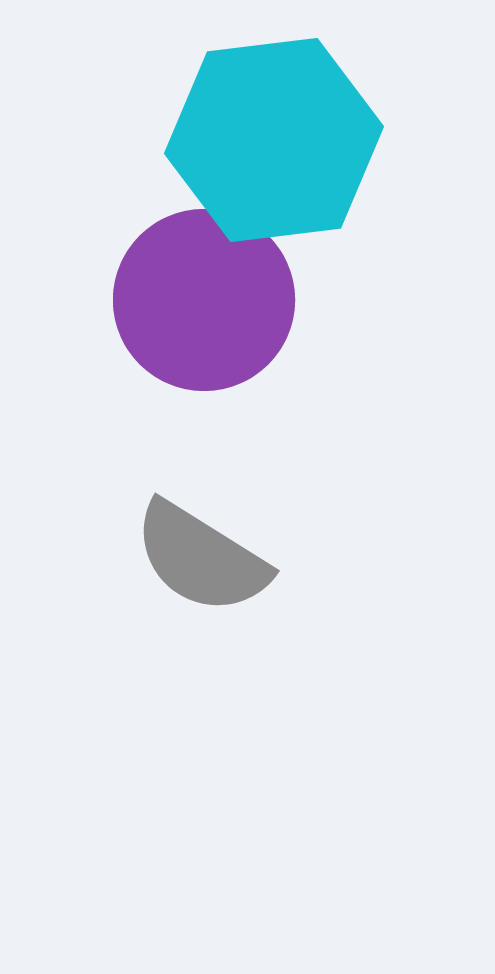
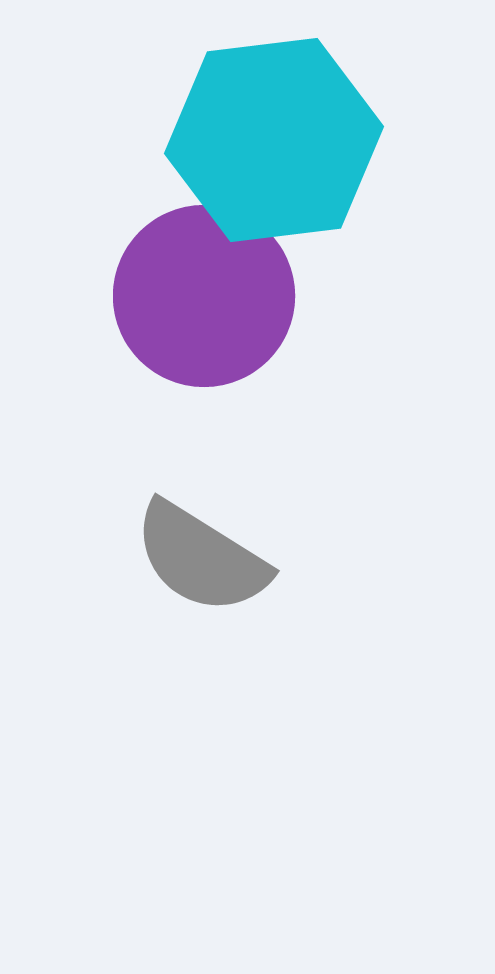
purple circle: moved 4 px up
